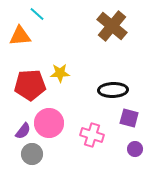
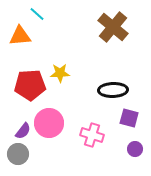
brown cross: moved 1 px right, 1 px down
gray circle: moved 14 px left
